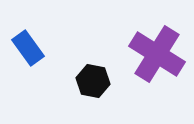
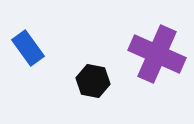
purple cross: rotated 8 degrees counterclockwise
